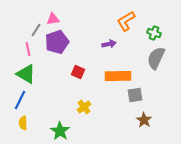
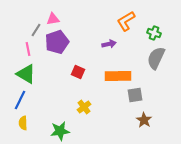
green star: rotated 30 degrees clockwise
